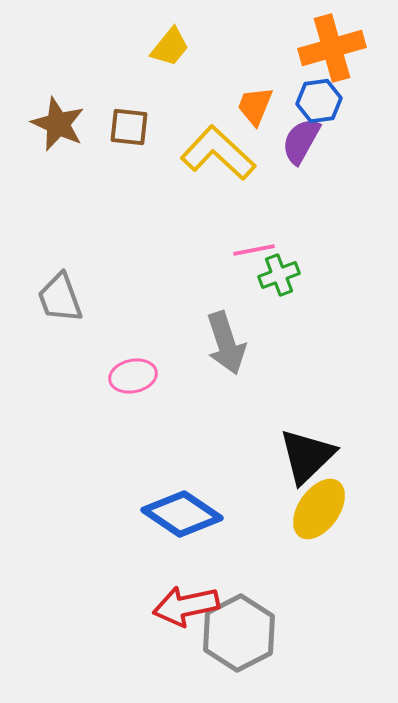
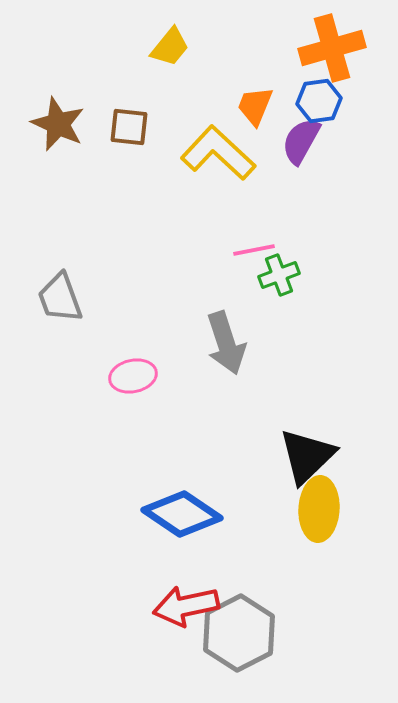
yellow ellipse: rotated 32 degrees counterclockwise
